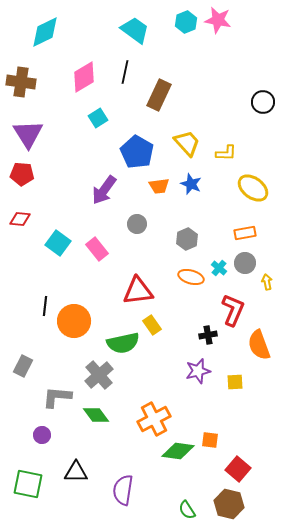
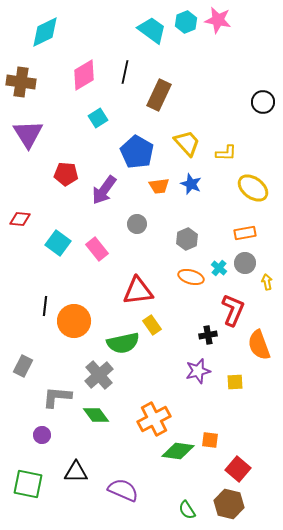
cyan trapezoid at (135, 30): moved 17 px right
pink diamond at (84, 77): moved 2 px up
red pentagon at (22, 174): moved 44 px right
purple semicircle at (123, 490): rotated 104 degrees clockwise
